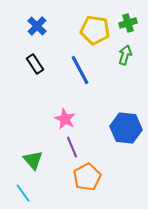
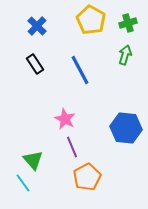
yellow pentagon: moved 4 px left, 10 px up; rotated 20 degrees clockwise
cyan line: moved 10 px up
